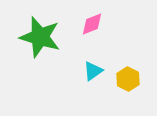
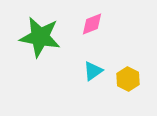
green star: rotated 6 degrees counterclockwise
